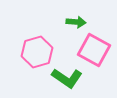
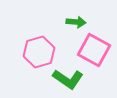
pink hexagon: moved 2 px right
green L-shape: moved 1 px right, 1 px down
